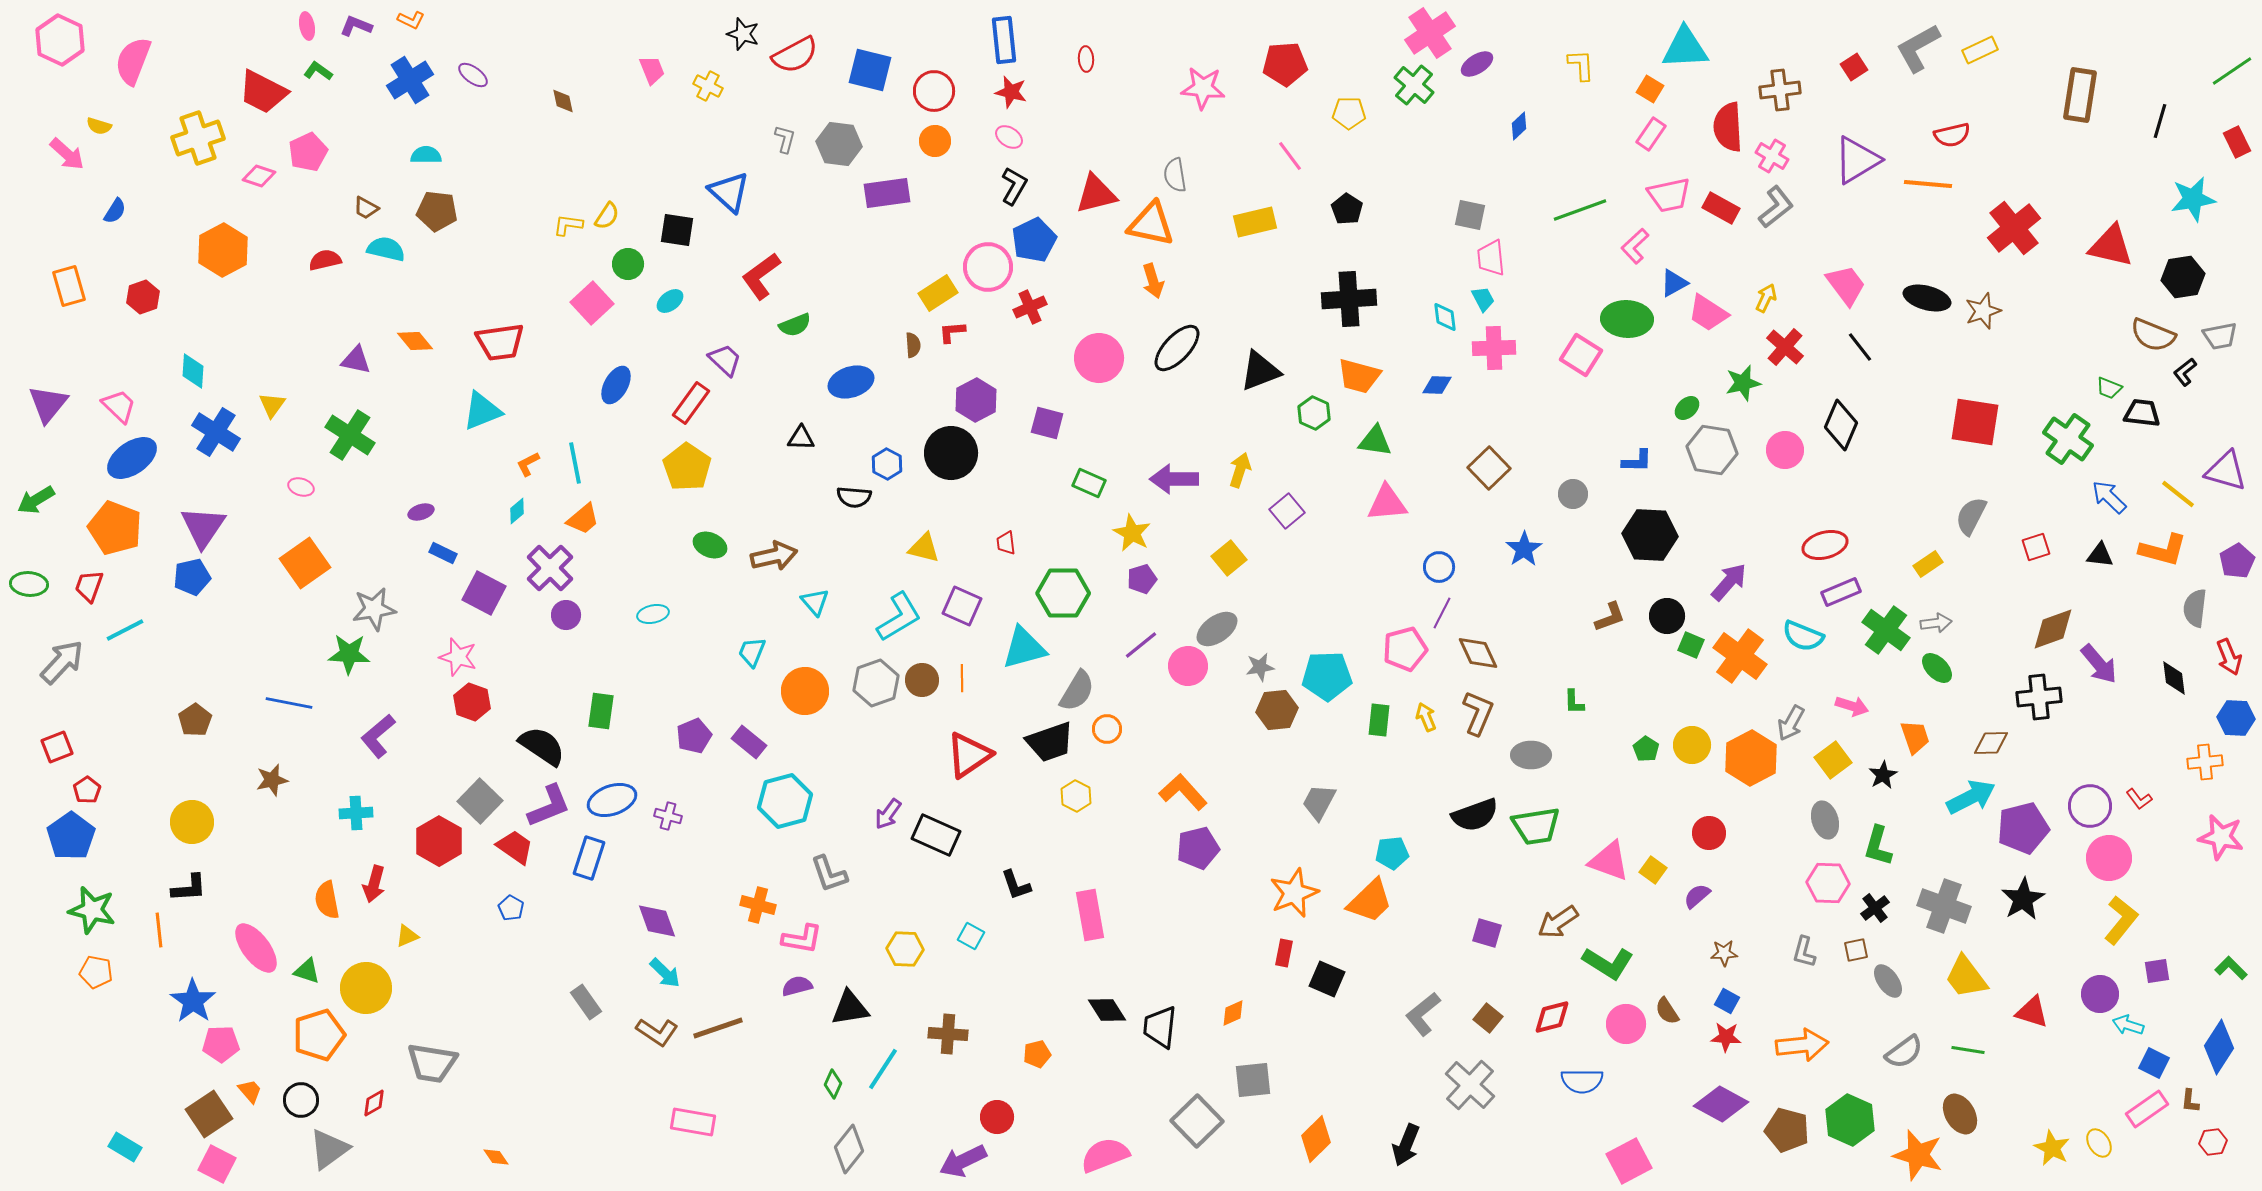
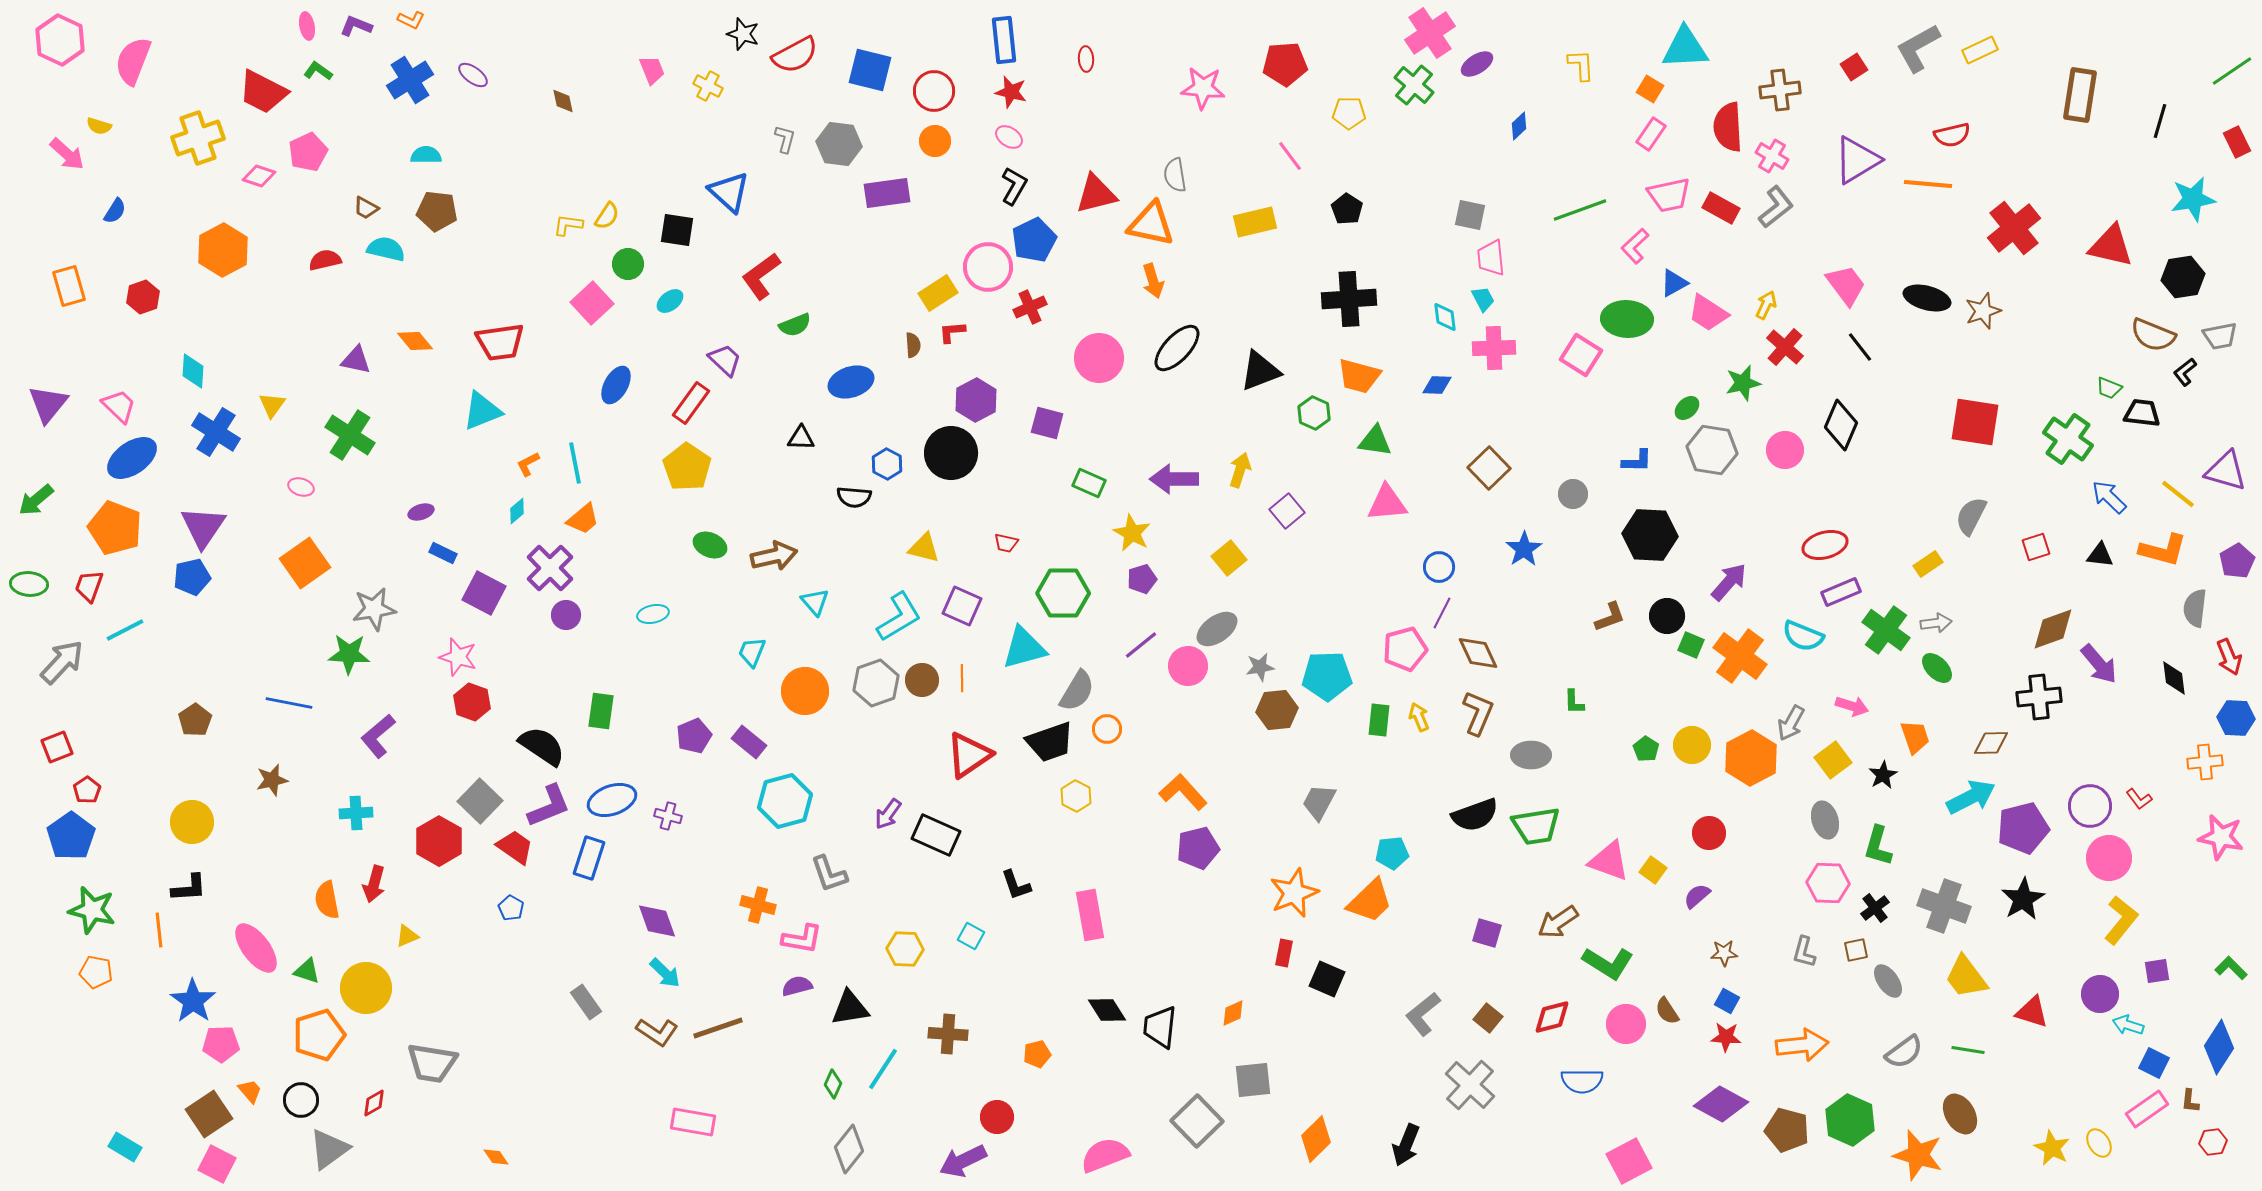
yellow arrow at (1766, 298): moved 7 px down
green arrow at (36, 500): rotated 9 degrees counterclockwise
red trapezoid at (1006, 543): rotated 70 degrees counterclockwise
yellow arrow at (1426, 717): moved 7 px left
